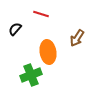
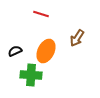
black semicircle: moved 22 px down; rotated 24 degrees clockwise
orange ellipse: moved 2 px left, 1 px up; rotated 35 degrees clockwise
green cross: rotated 25 degrees clockwise
